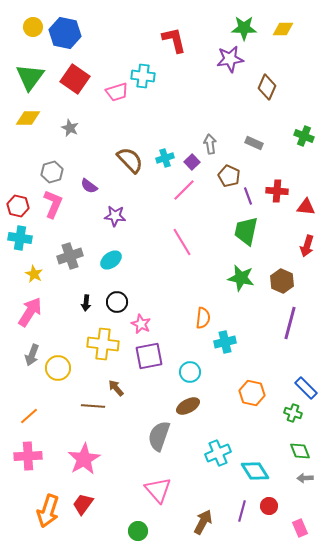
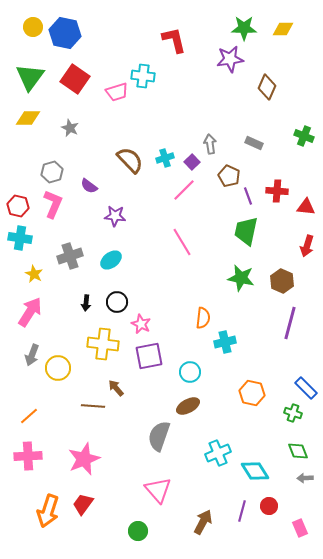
green diamond at (300, 451): moved 2 px left
pink star at (84, 459): rotated 8 degrees clockwise
